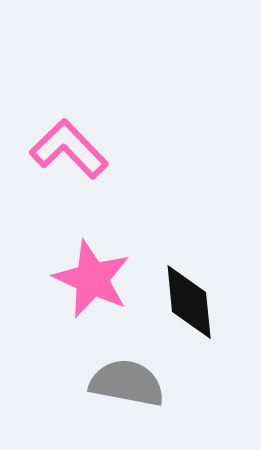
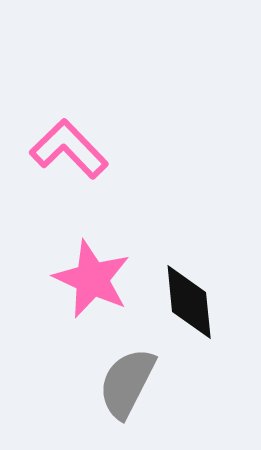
gray semicircle: rotated 74 degrees counterclockwise
